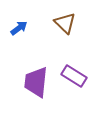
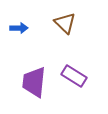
blue arrow: rotated 36 degrees clockwise
purple trapezoid: moved 2 px left
